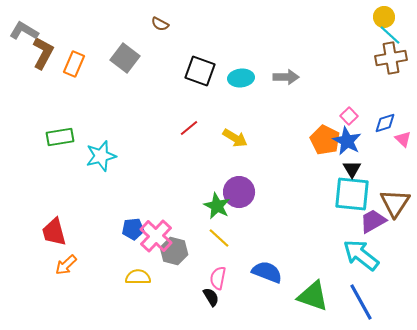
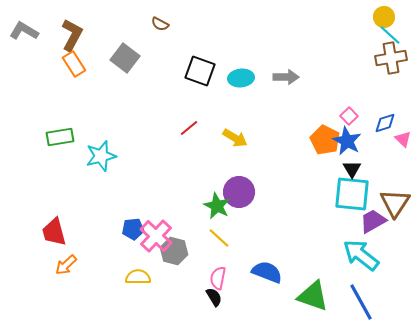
brown L-shape: moved 29 px right, 18 px up
orange rectangle: rotated 55 degrees counterclockwise
black semicircle: moved 3 px right
